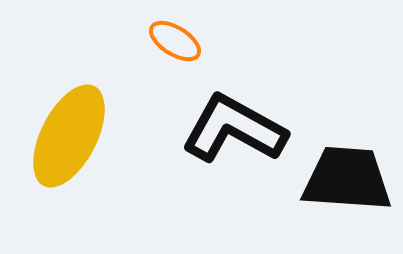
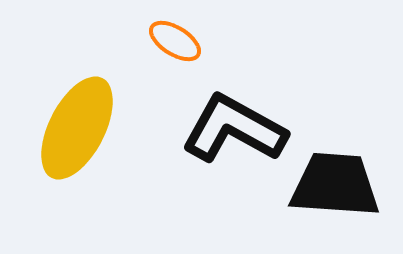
yellow ellipse: moved 8 px right, 8 px up
black trapezoid: moved 12 px left, 6 px down
